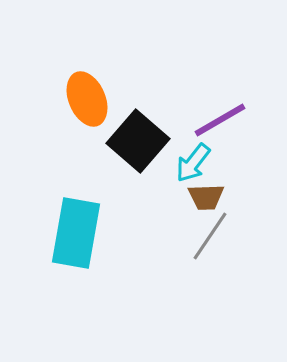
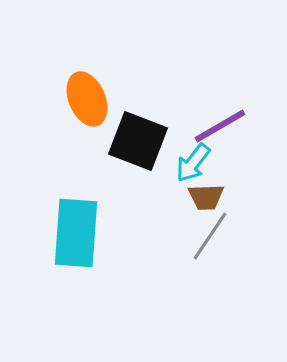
purple line: moved 6 px down
black square: rotated 20 degrees counterclockwise
cyan rectangle: rotated 6 degrees counterclockwise
